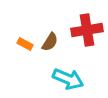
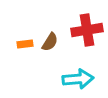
orange rectangle: rotated 35 degrees counterclockwise
cyan arrow: moved 10 px right; rotated 28 degrees counterclockwise
